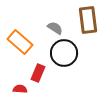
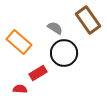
brown rectangle: rotated 28 degrees counterclockwise
orange rectangle: moved 1 px left
red rectangle: rotated 36 degrees clockwise
